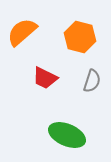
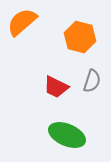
orange semicircle: moved 10 px up
red trapezoid: moved 11 px right, 9 px down
